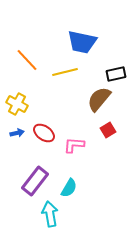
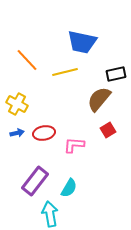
red ellipse: rotated 45 degrees counterclockwise
